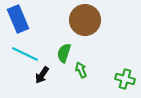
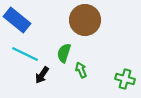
blue rectangle: moved 1 px left, 1 px down; rotated 28 degrees counterclockwise
